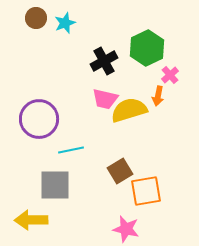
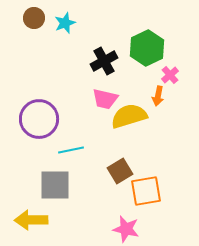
brown circle: moved 2 px left
yellow semicircle: moved 6 px down
